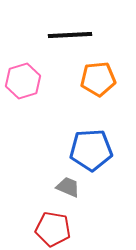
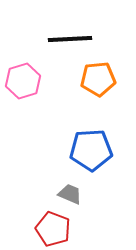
black line: moved 4 px down
gray trapezoid: moved 2 px right, 7 px down
red pentagon: rotated 12 degrees clockwise
